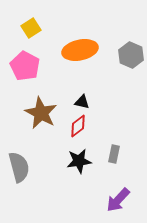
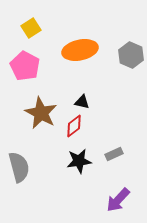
red diamond: moved 4 px left
gray rectangle: rotated 54 degrees clockwise
